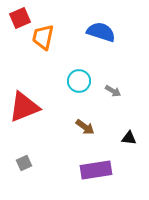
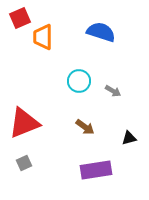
orange trapezoid: rotated 12 degrees counterclockwise
red triangle: moved 16 px down
black triangle: rotated 21 degrees counterclockwise
